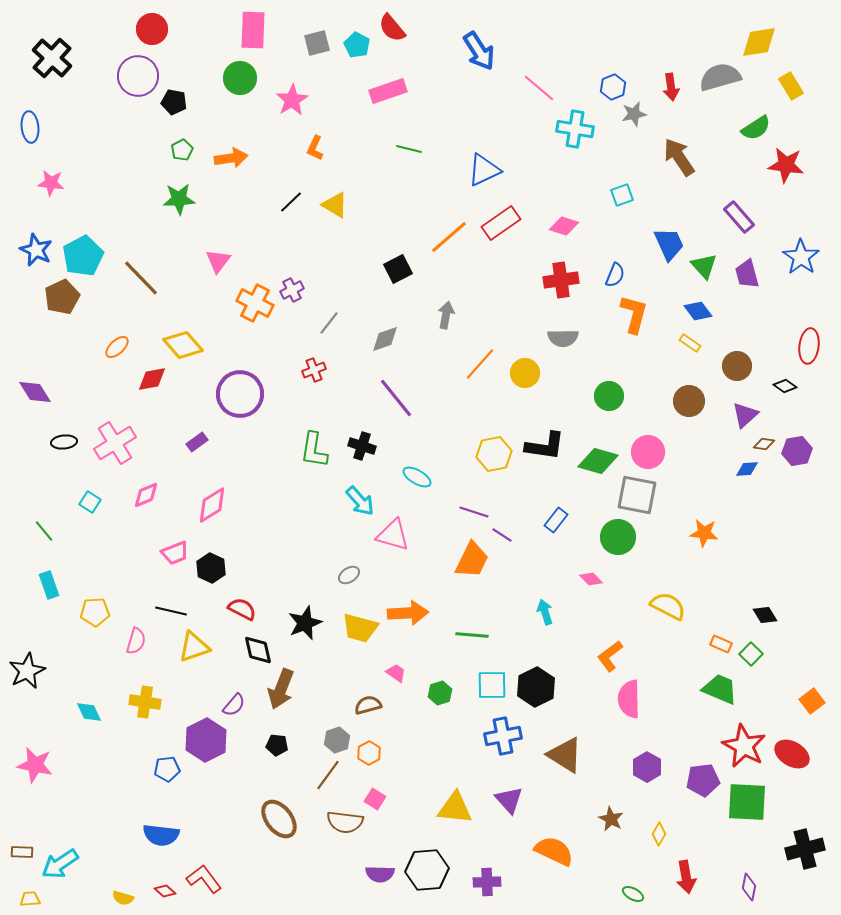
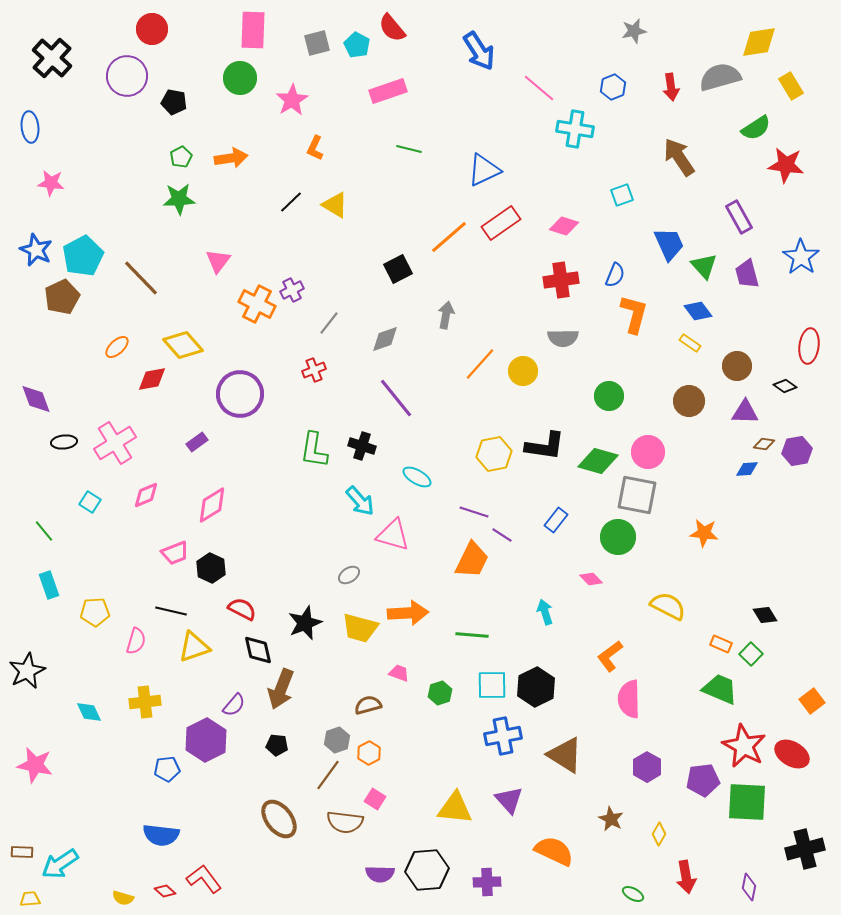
purple circle at (138, 76): moved 11 px left
gray star at (634, 114): moved 83 px up
green pentagon at (182, 150): moved 1 px left, 7 px down
purple rectangle at (739, 217): rotated 12 degrees clockwise
orange cross at (255, 303): moved 2 px right, 1 px down
yellow circle at (525, 373): moved 2 px left, 2 px up
purple diamond at (35, 392): moved 1 px right, 7 px down; rotated 12 degrees clockwise
purple triangle at (745, 415): moved 3 px up; rotated 44 degrees clockwise
pink trapezoid at (396, 673): moved 3 px right; rotated 15 degrees counterclockwise
yellow cross at (145, 702): rotated 16 degrees counterclockwise
